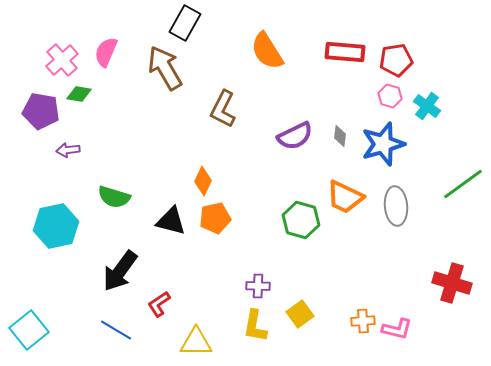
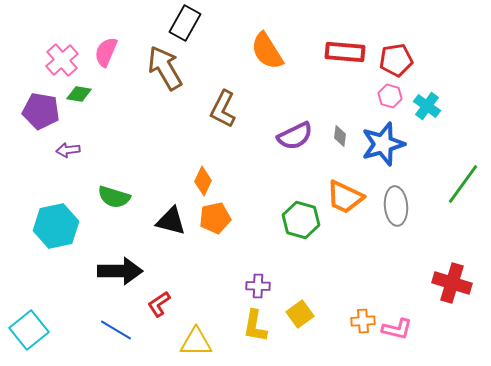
green line: rotated 18 degrees counterclockwise
black arrow: rotated 126 degrees counterclockwise
